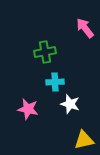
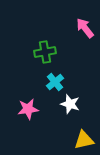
cyan cross: rotated 36 degrees counterclockwise
pink star: rotated 20 degrees counterclockwise
